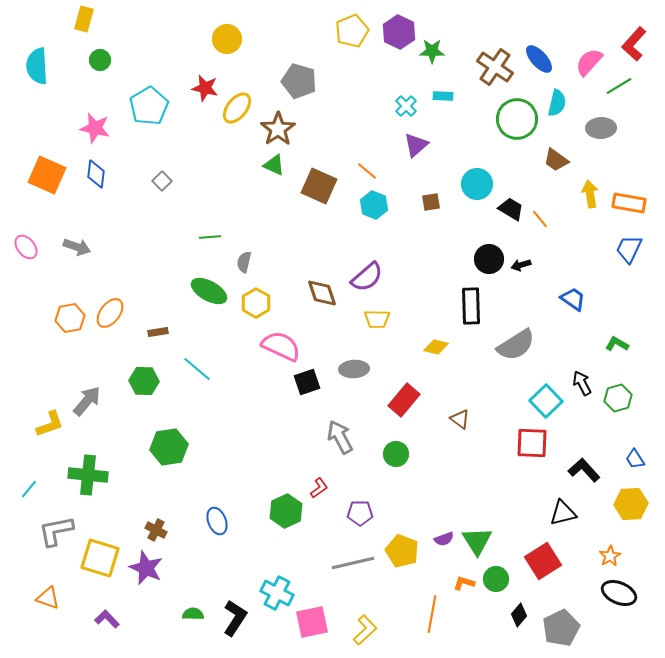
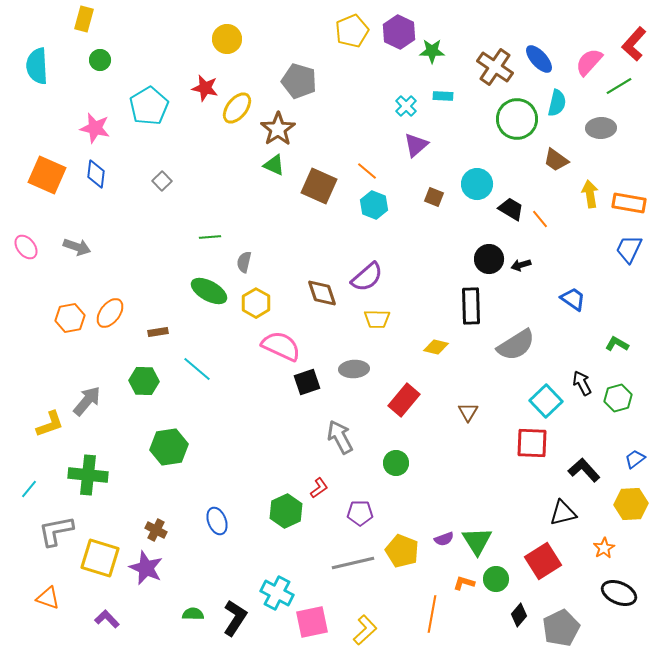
brown square at (431, 202): moved 3 px right, 5 px up; rotated 30 degrees clockwise
brown triangle at (460, 419): moved 8 px right, 7 px up; rotated 25 degrees clockwise
green circle at (396, 454): moved 9 px down
blue trapezoid at (635, 459): rotated 85 degrees clockwise
orange star at (610, 556): moved 6 px left, 8 px up
